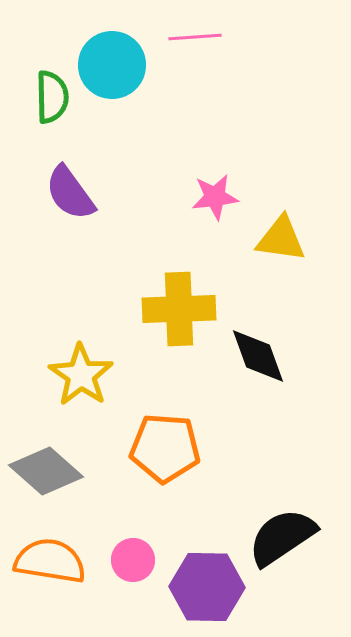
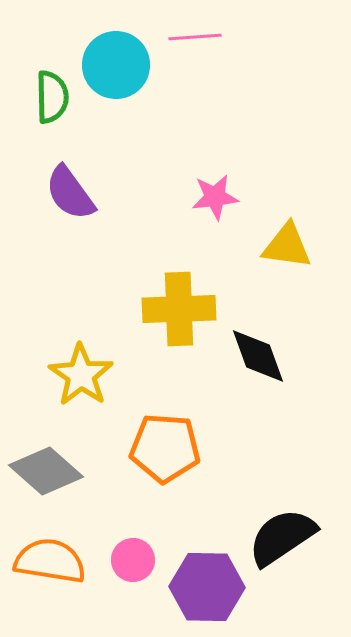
cyan circle: moved 4 px right
yellow triangle: moved 6 px right, 7 px down
